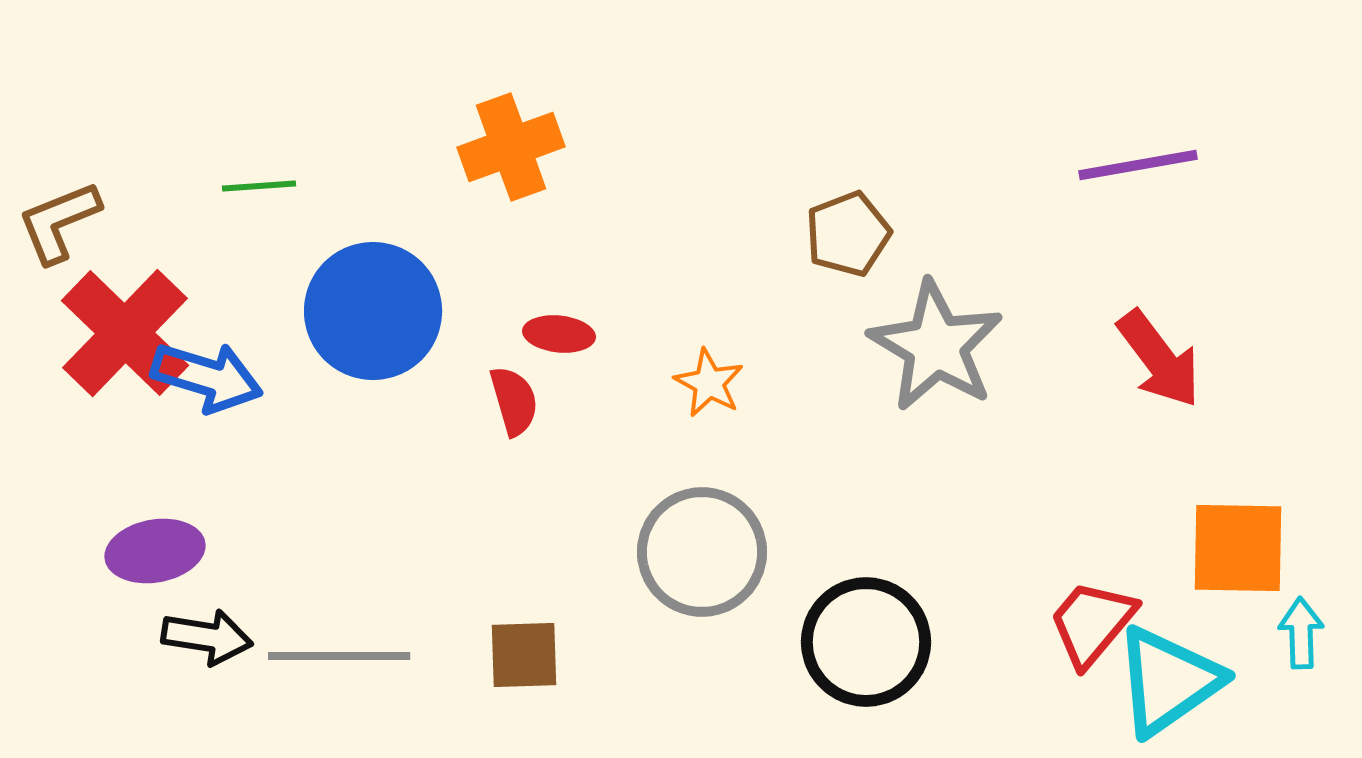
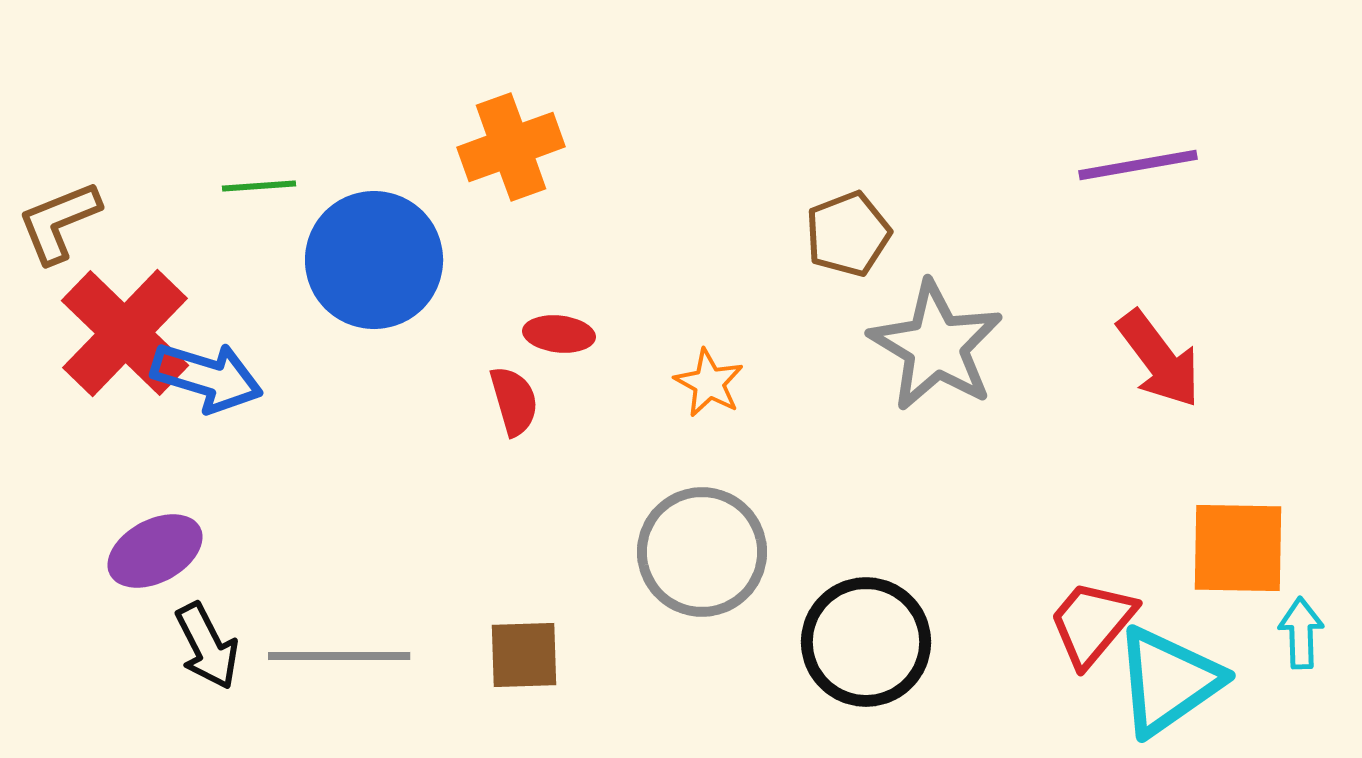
blue circle: moved 1 px right, 51 px up
purple ellipse: rotated 18 degrees counterclockwise
black arrow: moved 9 px down; rotated 54 degrees clockwise
